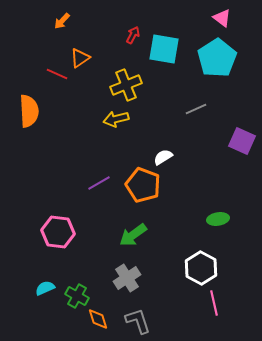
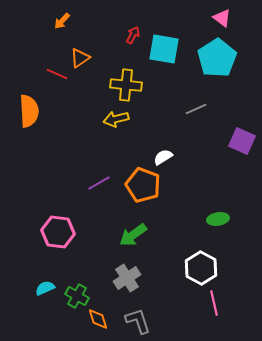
yellow cross: rotated 28 degrees clockwise
